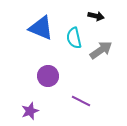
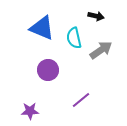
blue triangle: moved 1 px right
purple circle: moved 6 px up
purple line: moved 1 px up; rotated 66 degrees counterclockwise
purple star: rotated 18 degrees clockwise
